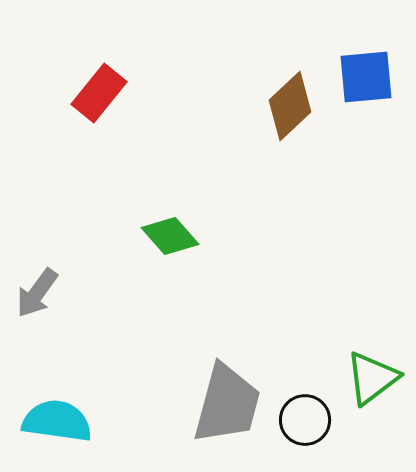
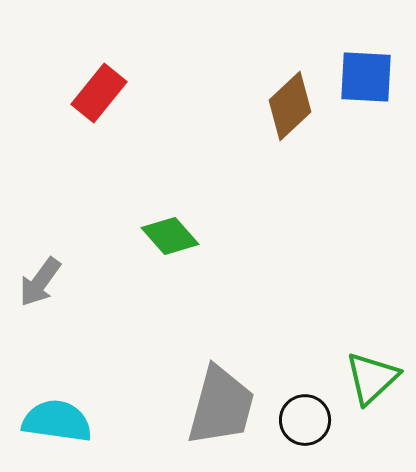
blue square: rotated 8 degrees clockwise
gray arrow: moved 3 px right, 11 px up
green triangle: rotated 6 degrees counterclockwise
gray trapezoid: moved 6 px left, 2 px down
